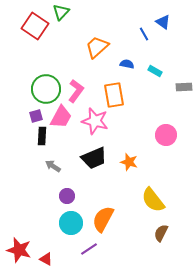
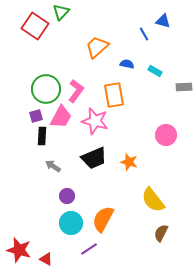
blue triangle: moved 1 px up; rotated 21 degrees counterclockwise
